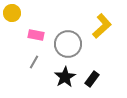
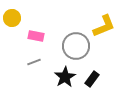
yellow circle: moved 5 px down
yellow L-shape: moved 2 px right; rotated 20 degrees clockwise
pink rectangle: moved 1 px down
gray circle: moved 8 px right, 2 px down
gray line: rotated 40 degrees clockwise
